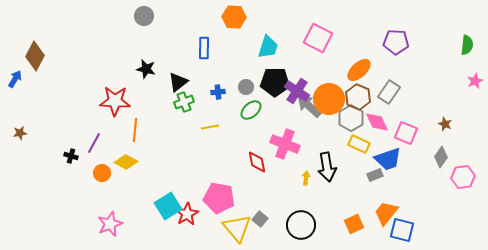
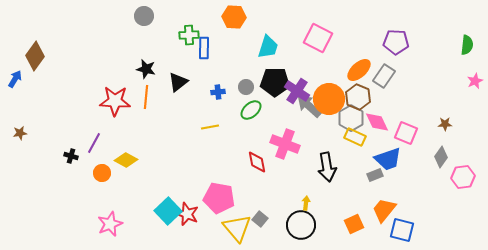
brown diamond at (35, 56): rotated 8 degrees clockwise
gray rectangle at (389, 92): moved 5 px left, 16 px up
green cross at (184, 102): moved 5 px right, 67 px up; rotated 18 degrees clockwise
brown star at (445, 124): rotated 24 degrees counterclockwise
orange line at (135, 130): moved 11 px right, 33 px up
yellow rectangle at (359, 144): moved 4 px left, 7 px up
yellow diamond at (126, 162): moved 2 px up
yellow arrow at (306, 178): moved 25 px down
cyan square at (168, 206): moved 5 px down; rotated 12 degrees counterclockwise
orange trapezoid at (386, 213): moved 2 px left, 3 px up
red star at (187, 214): rotated 20 degrees counterclockwise
